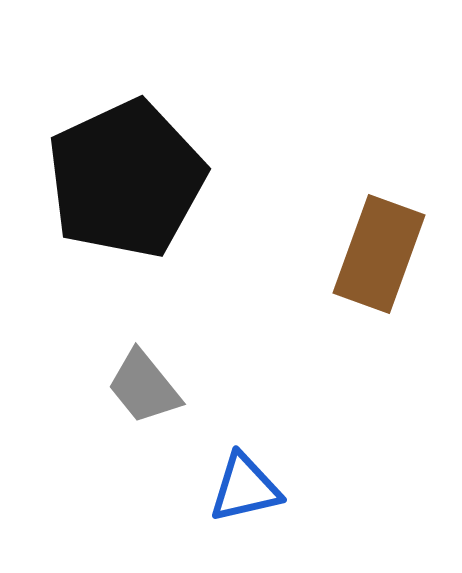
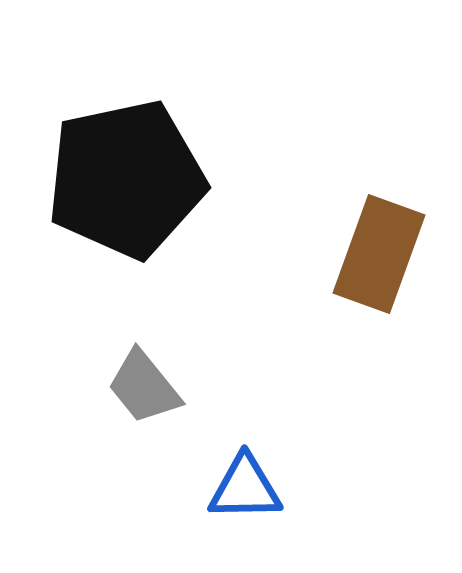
black pentagon: rotated 13 degrees clockwise
blue triangle: rotated 12 degrees clockwise
